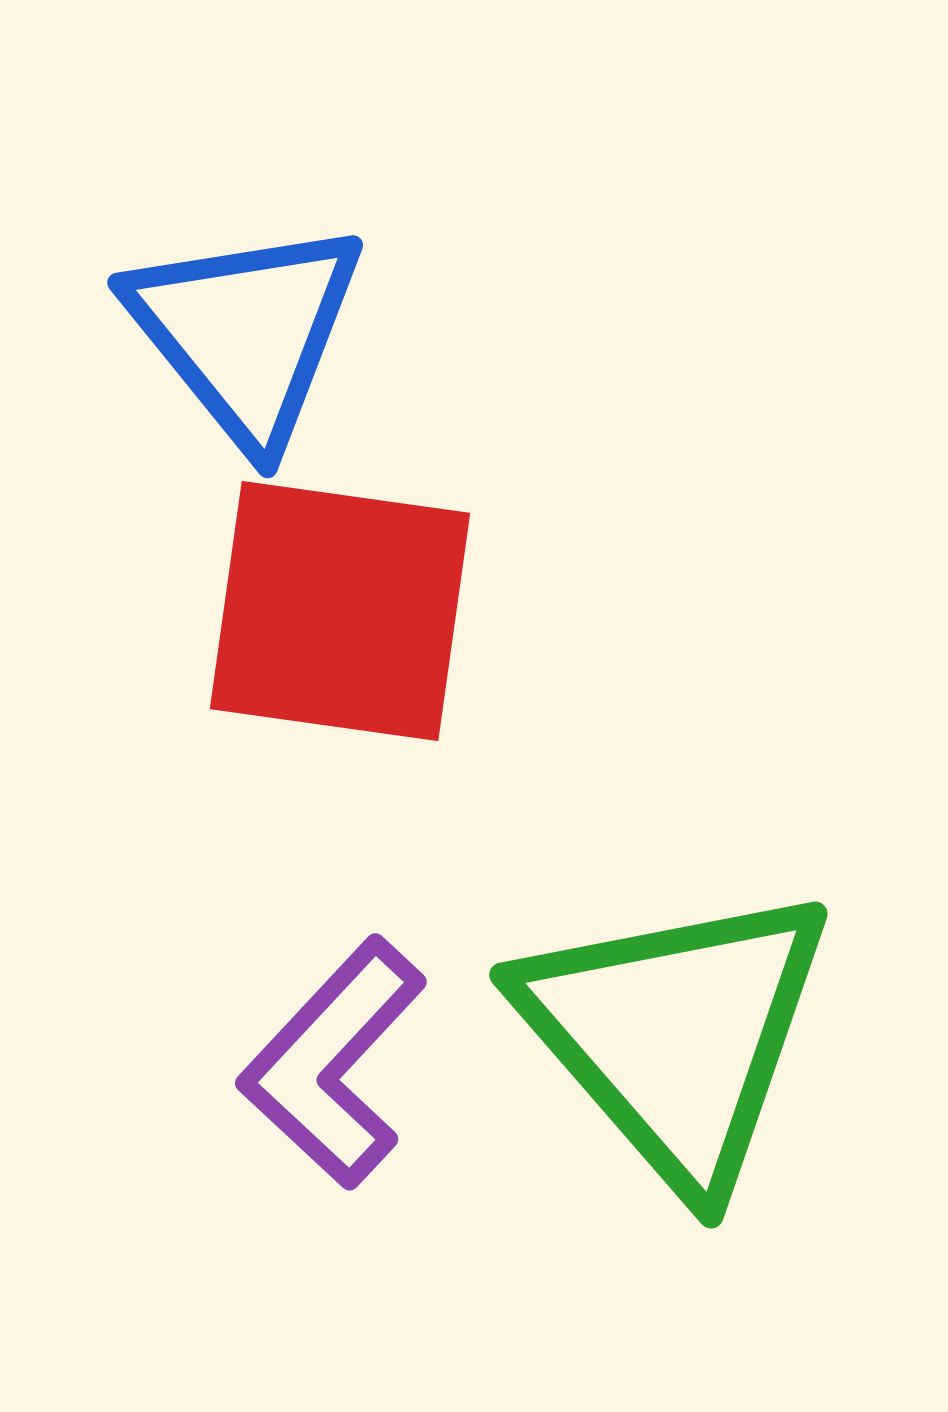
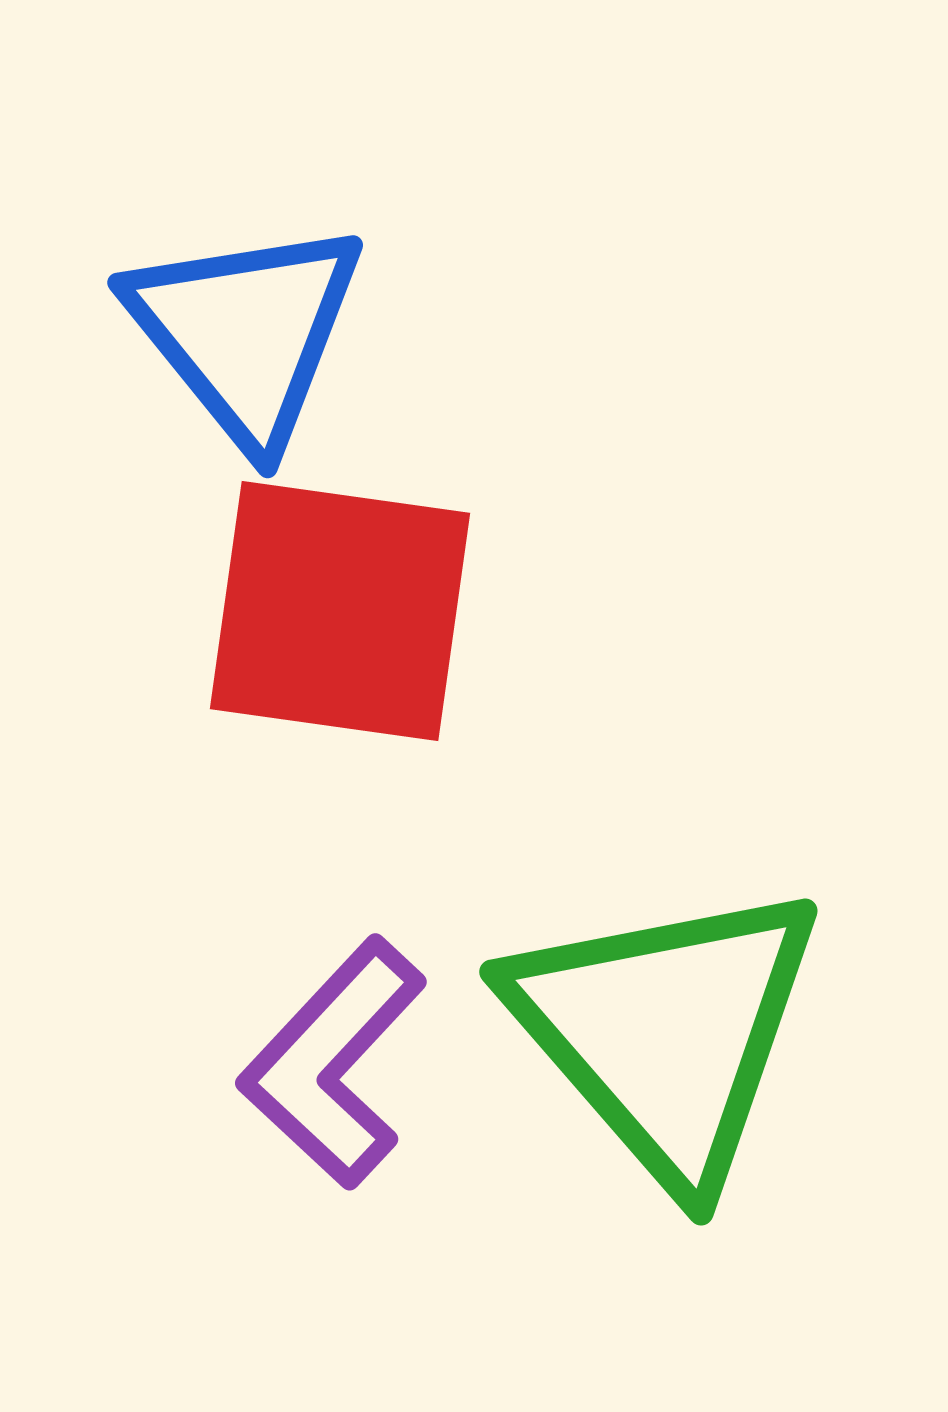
green triangle: moved 10 px left, 3 px up
